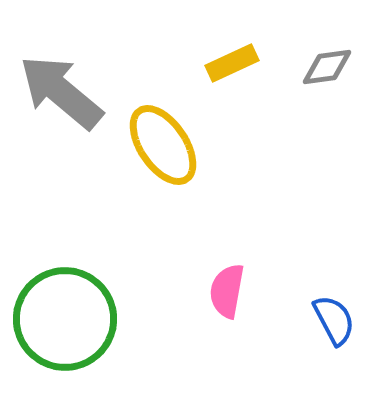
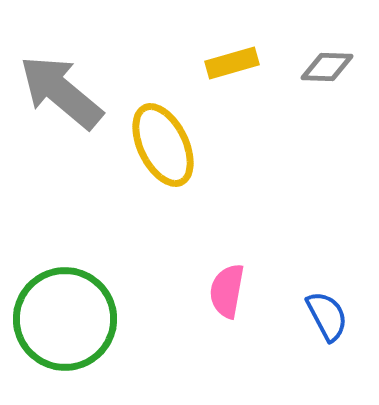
yellow rectangle: rotated 9 degrees clockwise
gray diamond: rotated 10 degrees clockwise
yellow ellipse: rotated 8 degrees clockwise
blue semicircle: moved 7 px left, 4 px up
